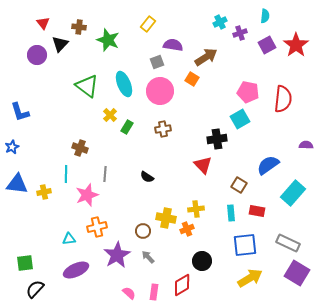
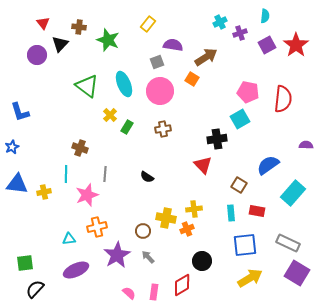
yellow cross at (196, 209): moved 2 px left
